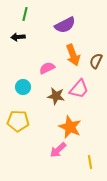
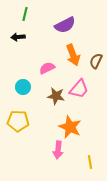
pink arrow: rotated 42 degrees counterclockwise
